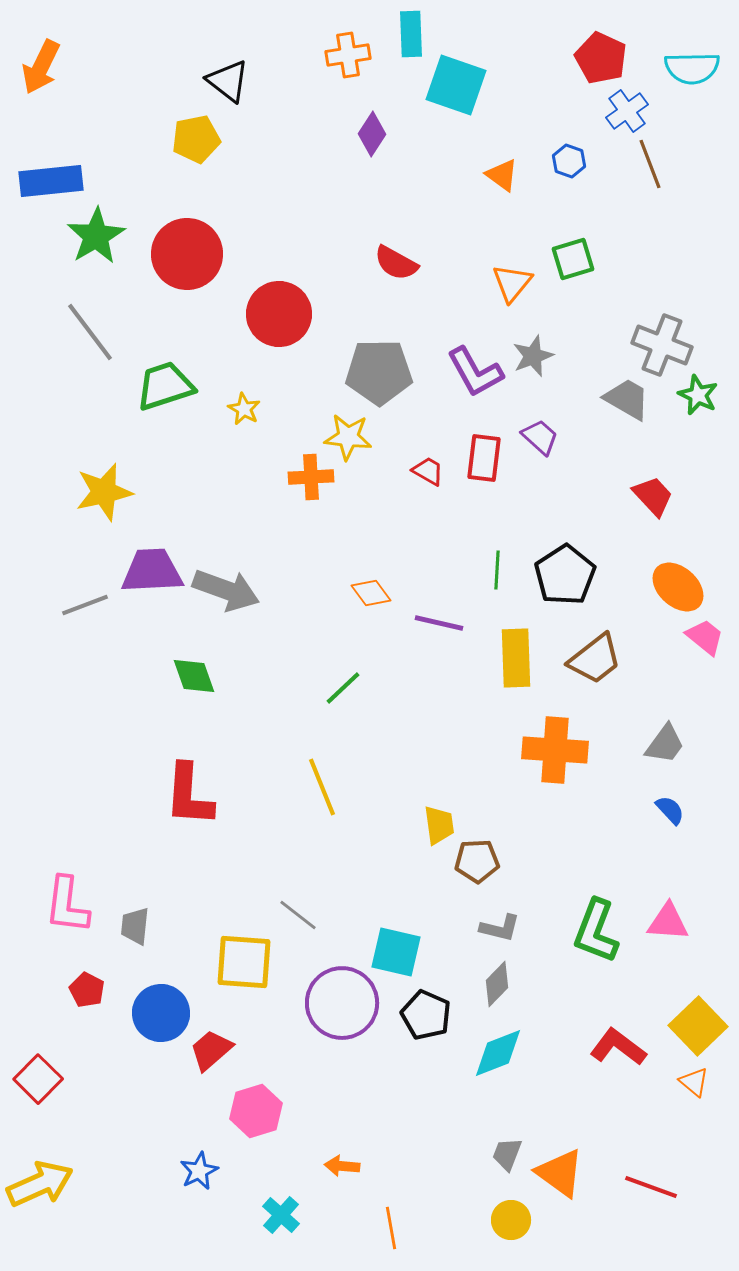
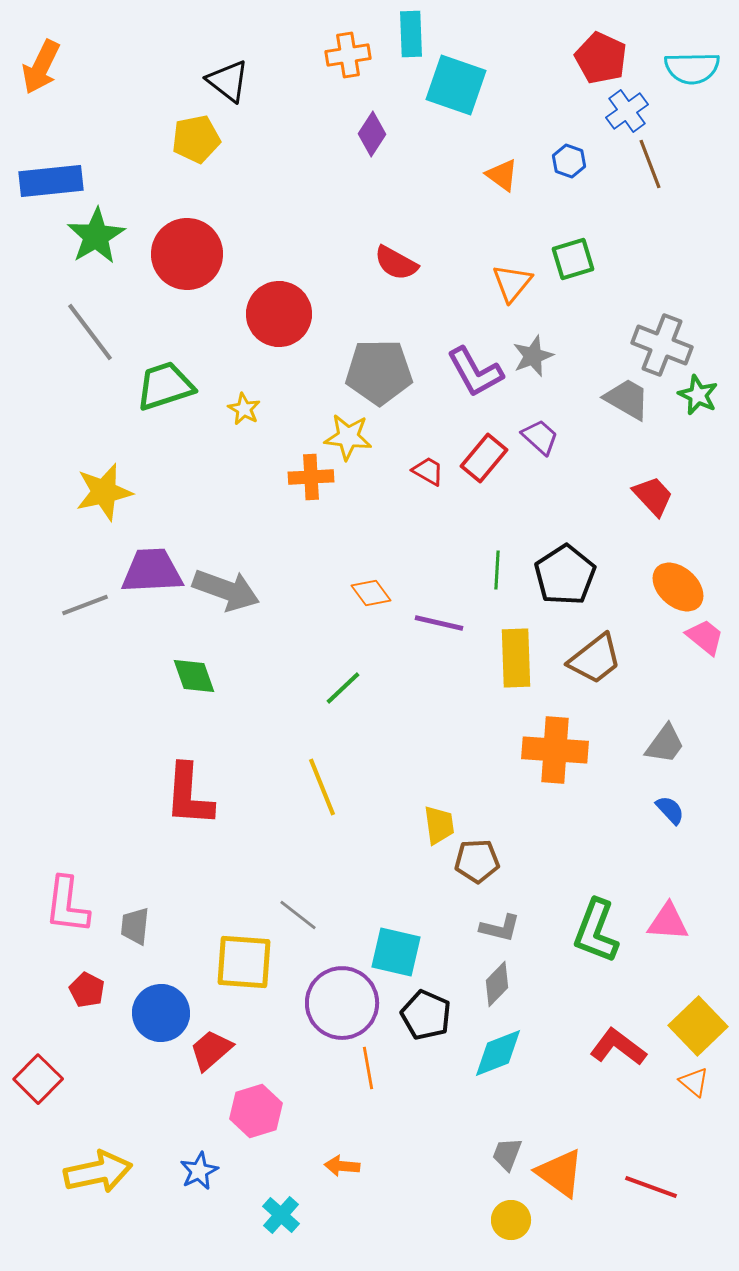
red rectangle at (484, 458): rotated 33 degrees clockwise
yellow arrow at (40, 1184): moved 58 px right, 12 px up; rotated 12 degrees clockwise
orange line at (391, 1228): moved 23 px left, 160 px up
